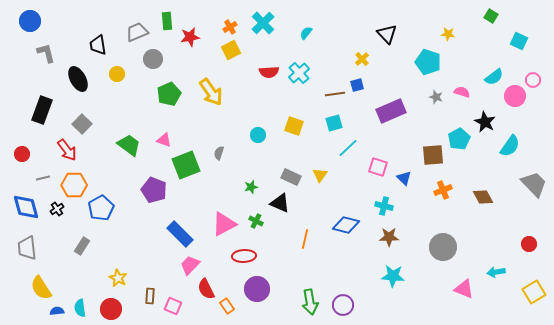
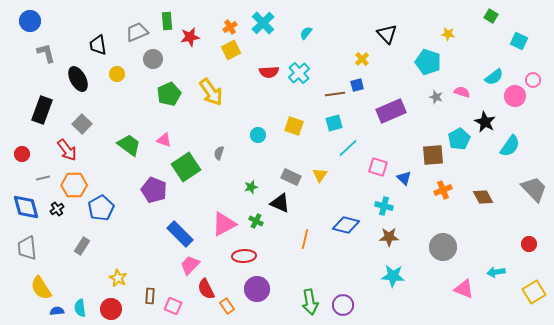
green square at (186, 165): moved 2 px down; rotated 12 degrees counterclockwise
gray trapezoid at (534, 184): moved 5 px down
